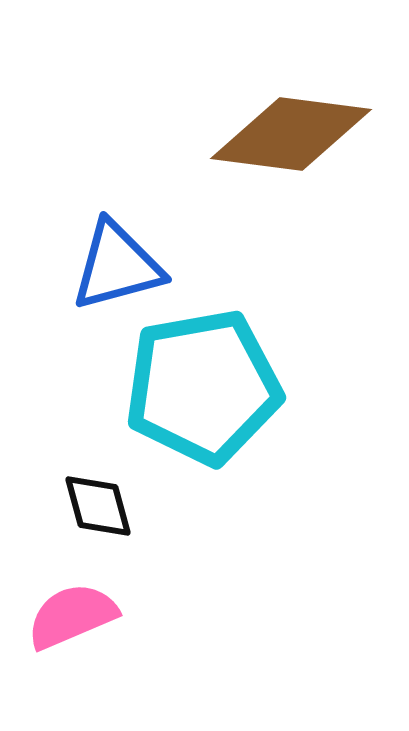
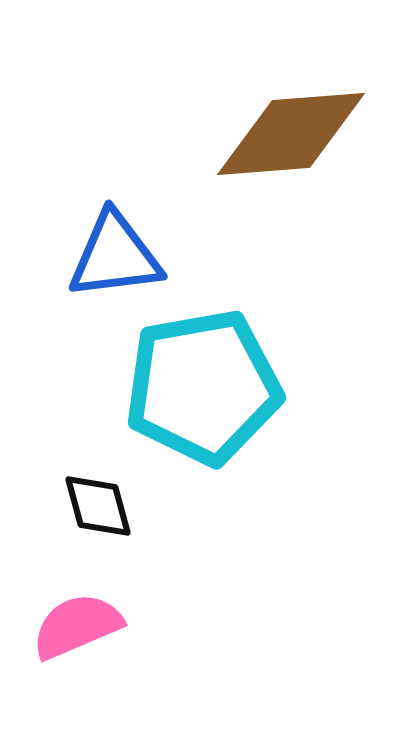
brown diamond: rotated 12 degrees counterclockwise
blue triangle: moved 2 px left, 10 px up; rotated 8 degrees clockwise
pink semicircle: moved 5 px right, 10 px down
